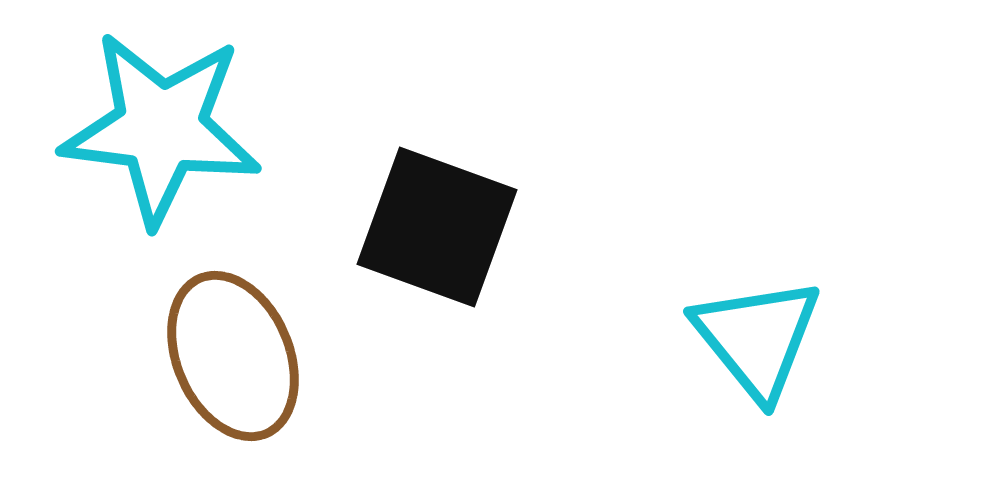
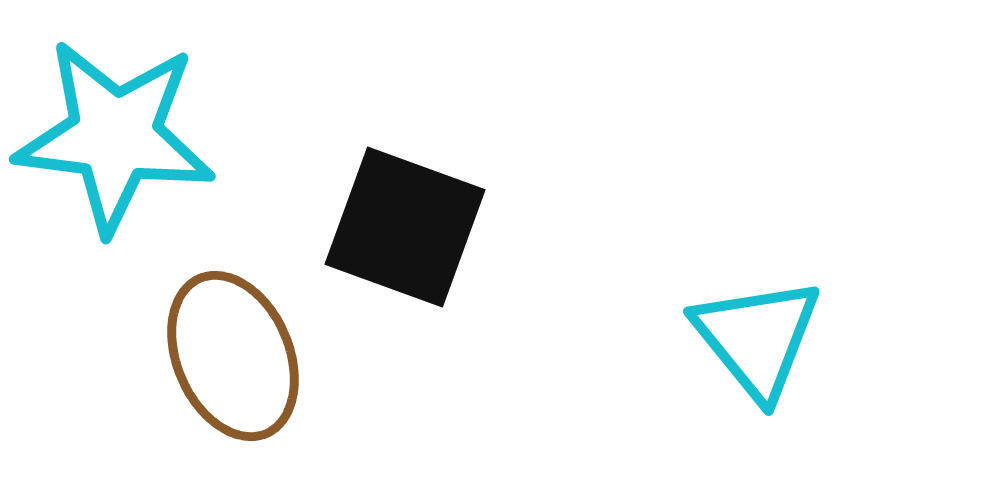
cyan star: moved 46 px left, 8 px down
black square: moved 32 px left
